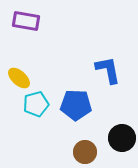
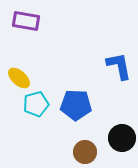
blue L-shape: moved 11 px right, 4 px up
